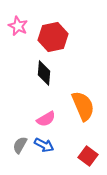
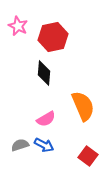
gray semicircle: rotated 42 degrees clockwise
